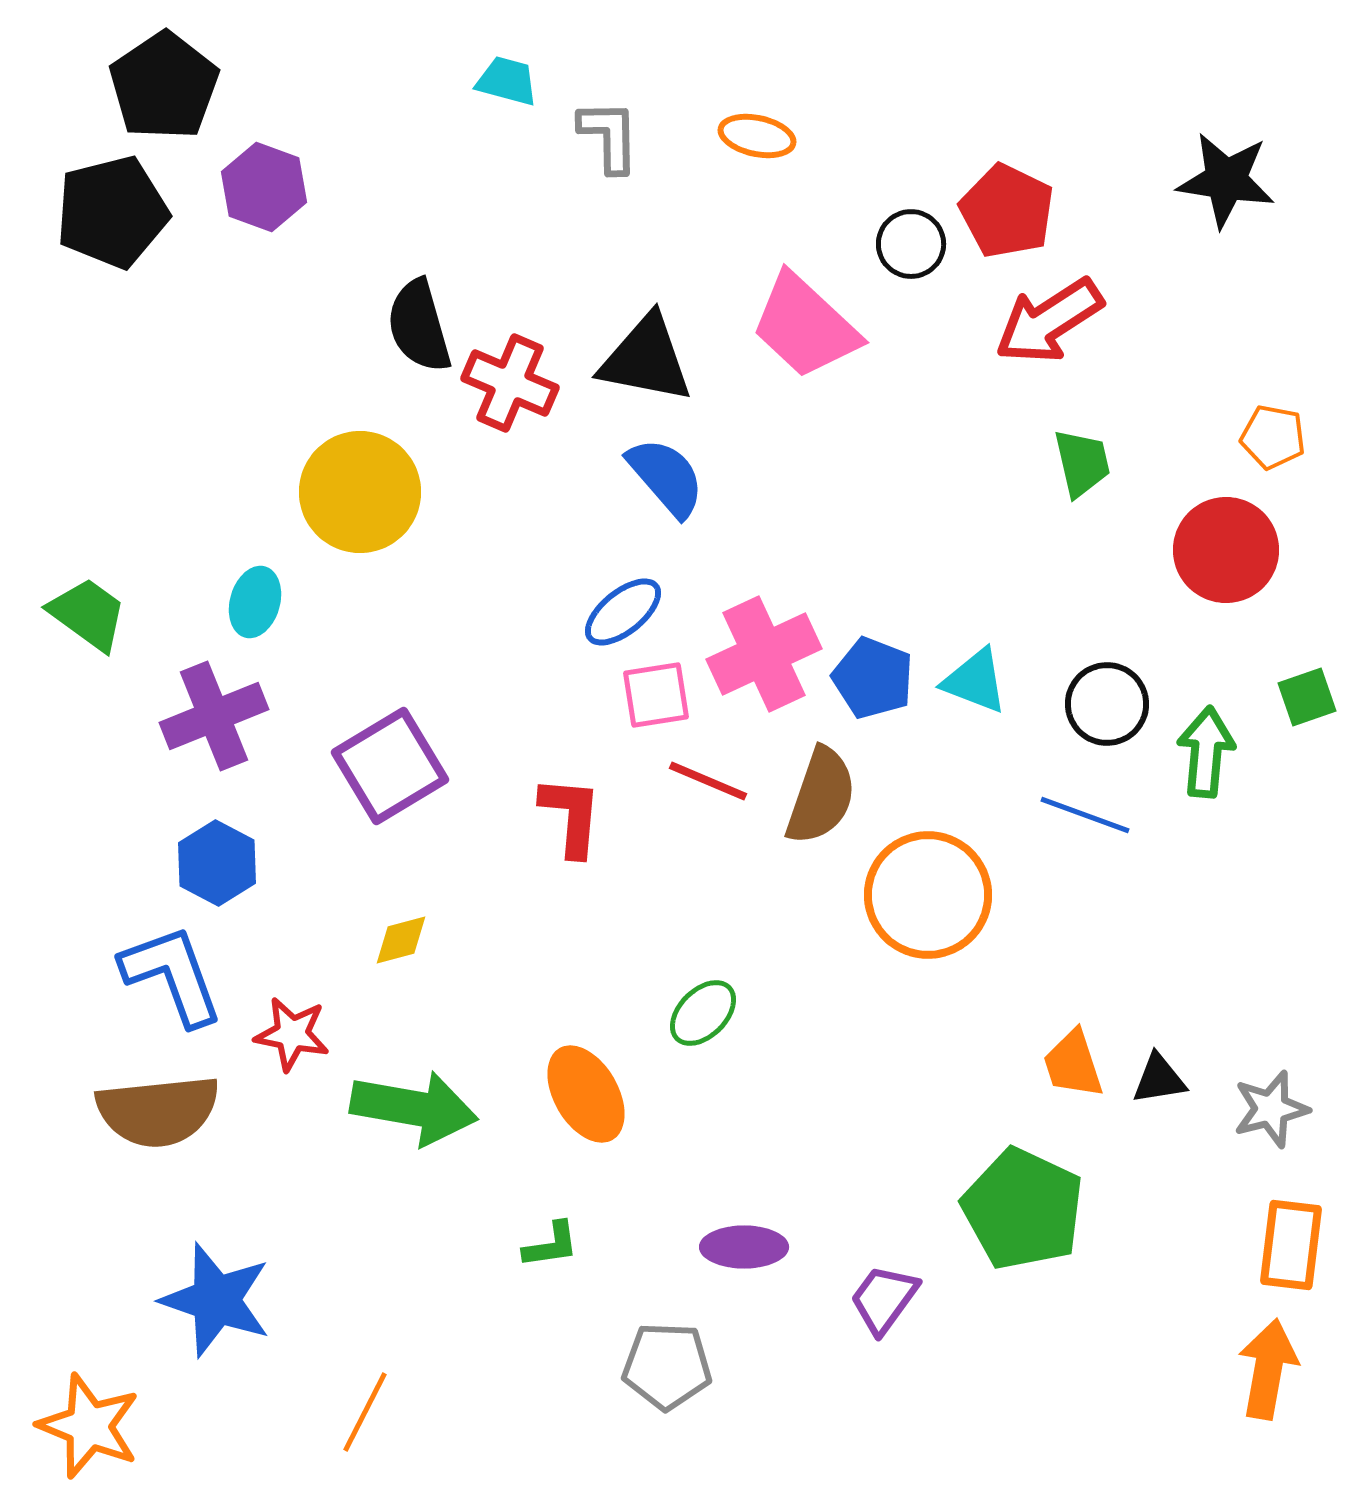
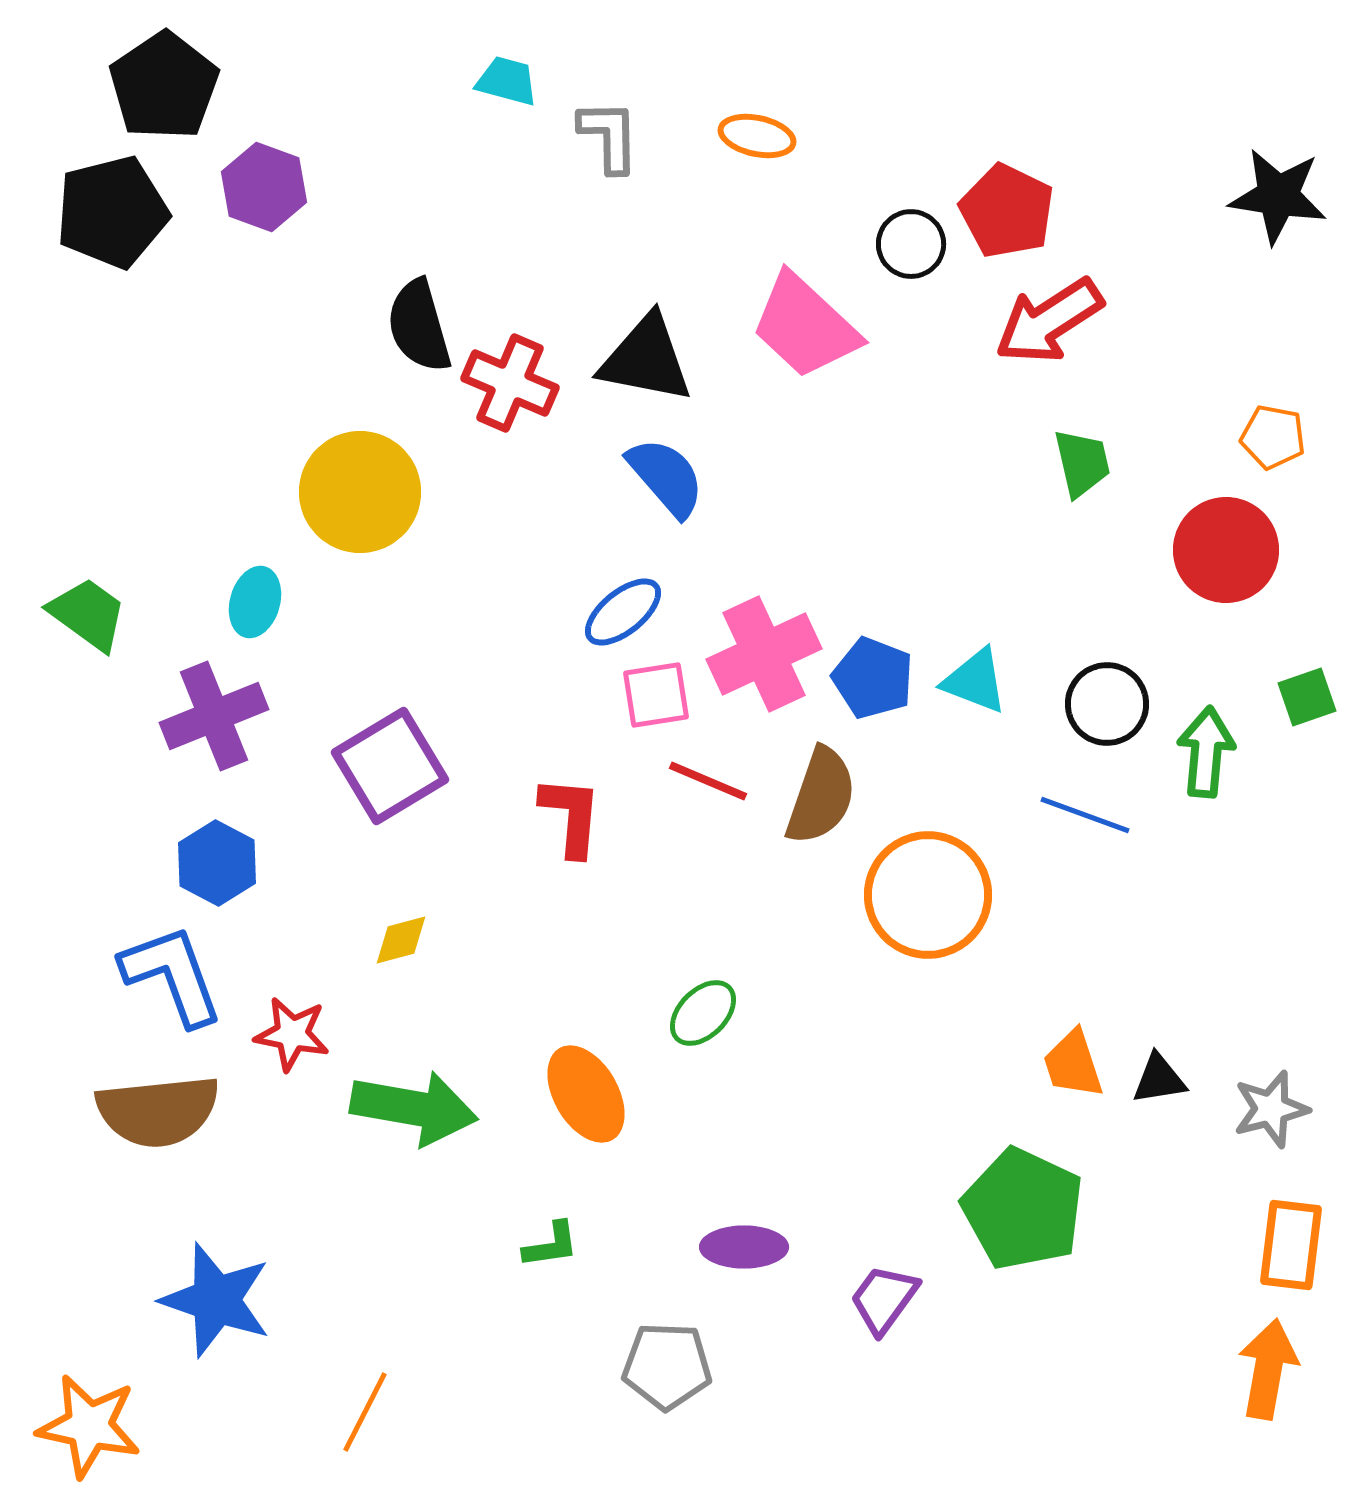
black star at (1226, 180): moved 52 px right, 16 px down
orange star at (89, 1426): rotated 10 degrees counterclockwise
